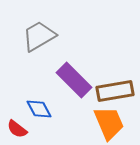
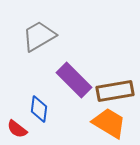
blue diamond: rotated 36 degrees clockwise
orange trapezoid: rotated 36 degrees counterclockwise
